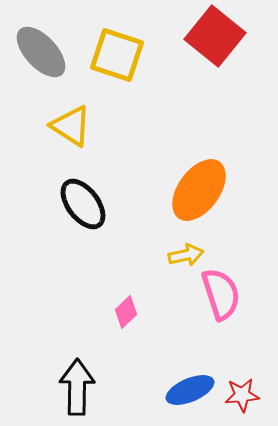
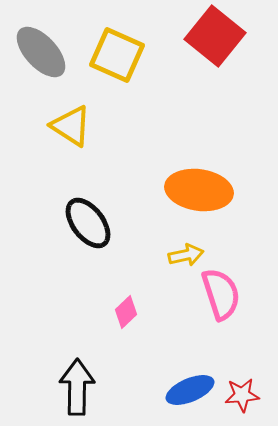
yellow square: rotated 6 degrees clockwise
orange ellipse: rotated 62 degrees clockwise
black ellipse: moved 5 px right, 19 px down
